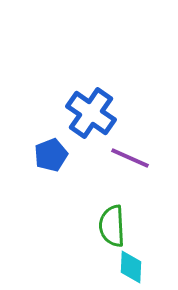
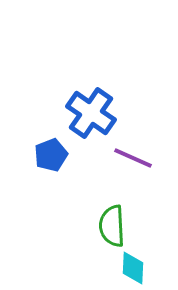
purple line: moved 3 px right
cyan diamond: moved 2 px right, 1 px down
